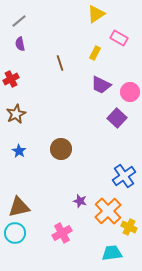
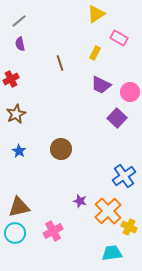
pink cross: moved 9 px left, 2 px up
